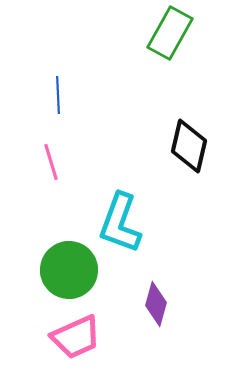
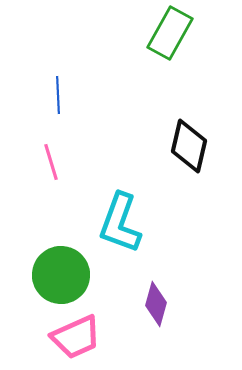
green circle: moved 8 px left, 5 px down
